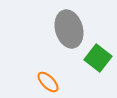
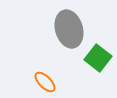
orange ellipse: moved 3 px left
